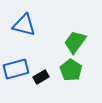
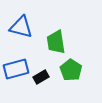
blue triangle: moved 3 px left, 2 px down
green trapezoid: moved 19 px left; rotated 45 degrees counterclockwise
